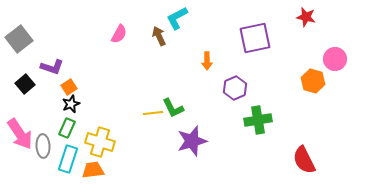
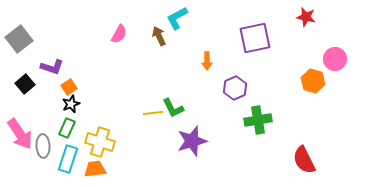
orange trapezoid: moved 2 px right, 1 px up
